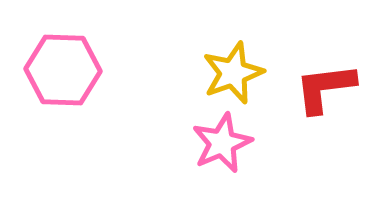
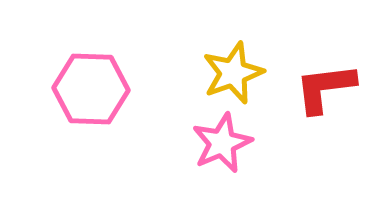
pink hexagon: moved 28 px right, 19 px down
